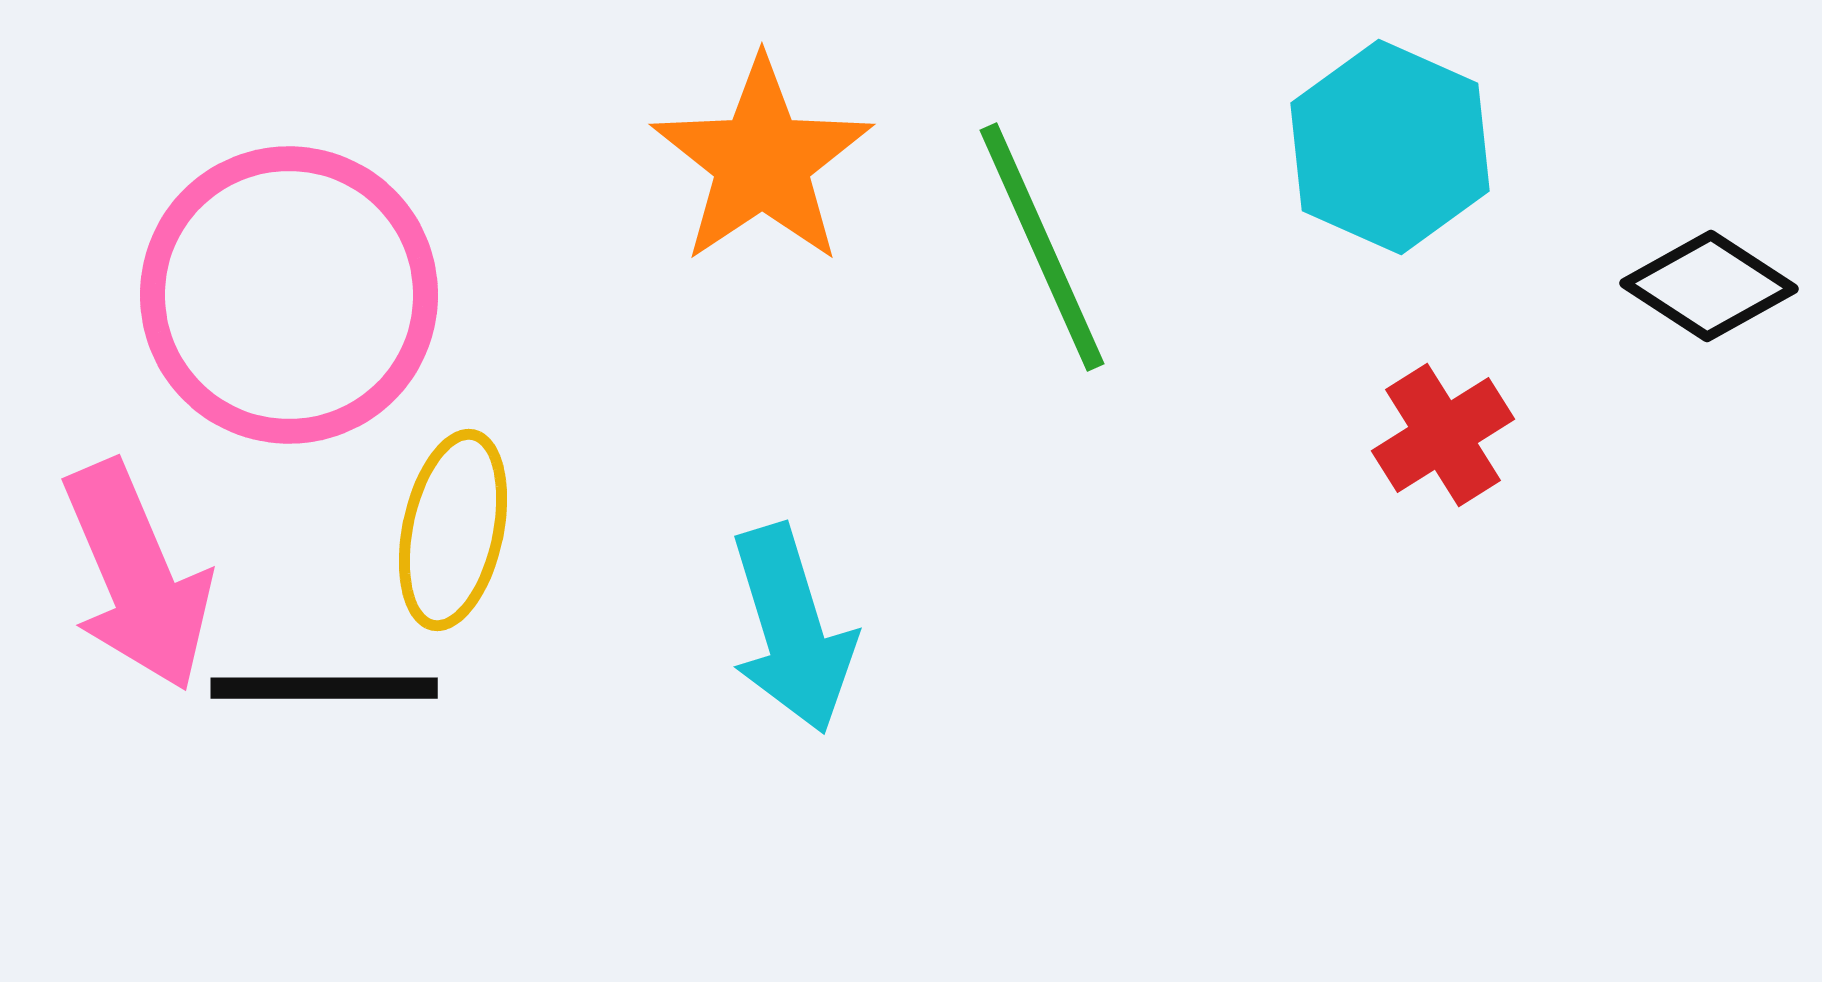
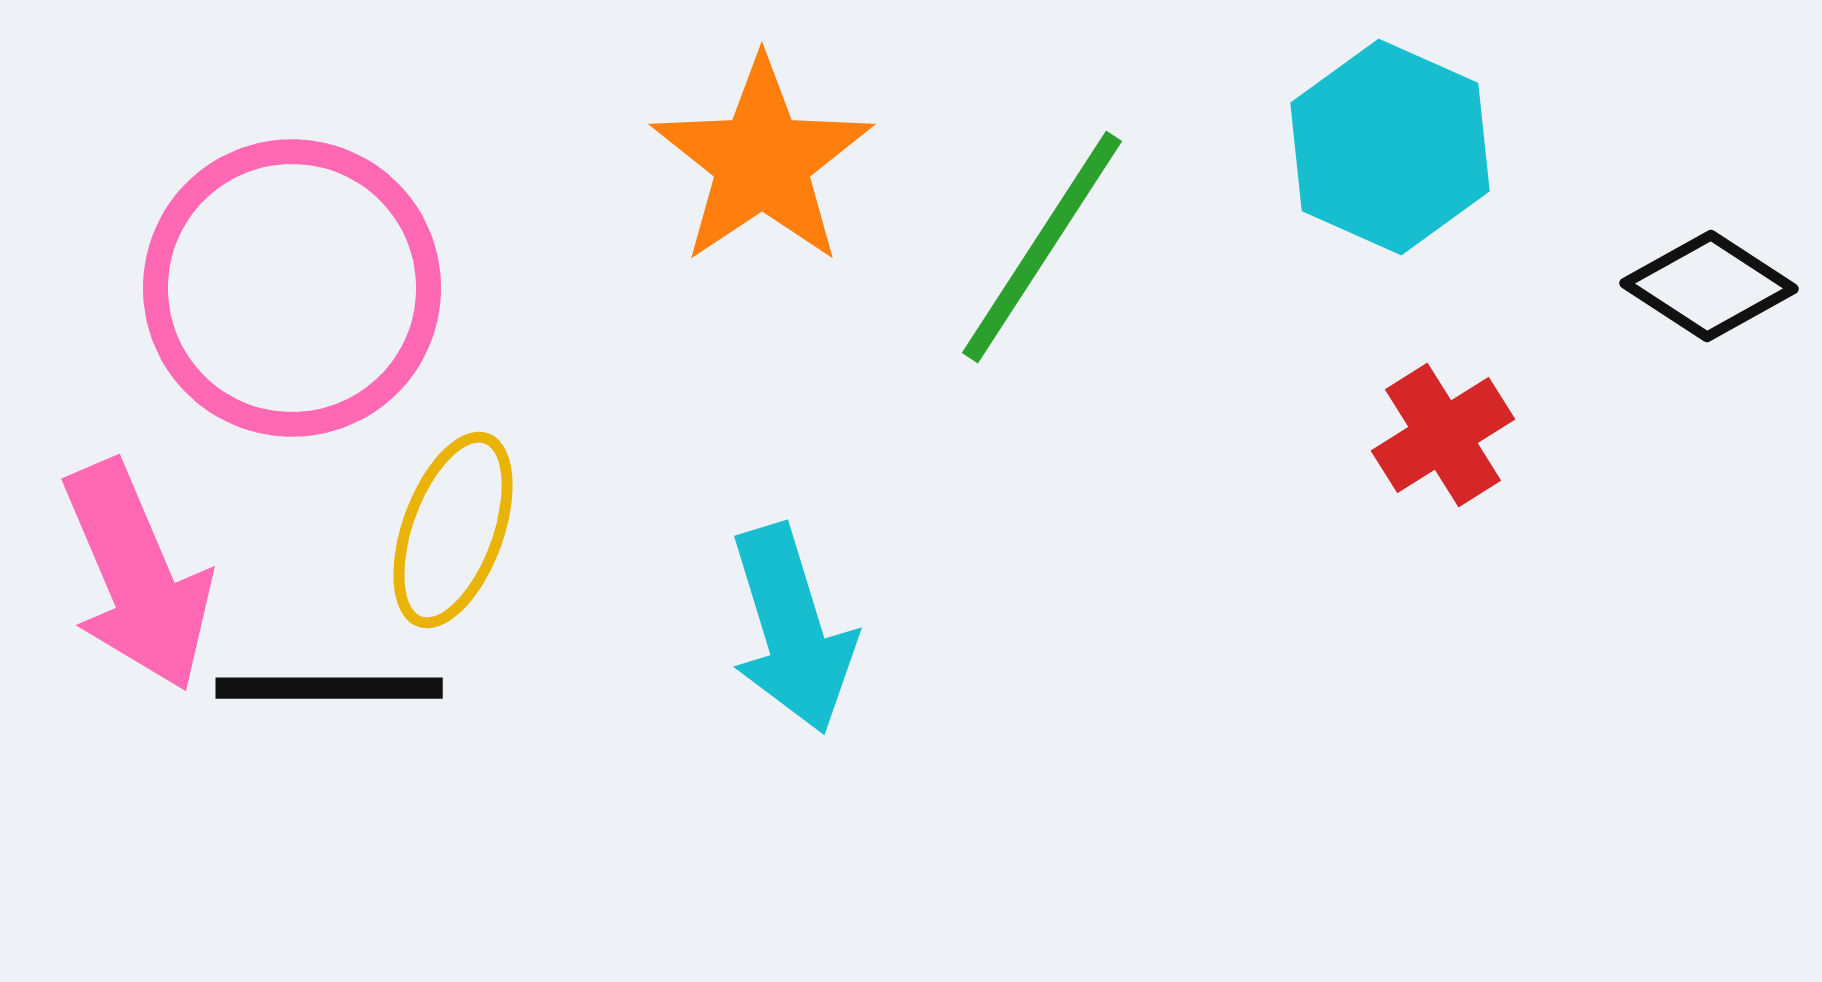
green line: rotated 57 degrees clockwise
pink circle: moved 3 px right, 7 px up
yellow ellipse: rotated 8 degrees clockwise
black line: moved 5 px right
